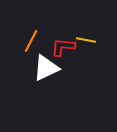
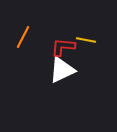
orange line: moved 8 px left, 4 px up
white triangle: moved 16 px right, 2 px down
